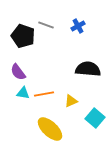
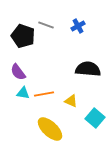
yellow triangle: rotated 48 degrees clockwise
